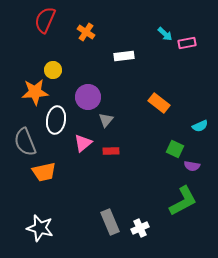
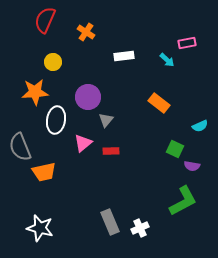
cyan arrow: moved 2 px right, 26 px down
yellow circle: moved 8 px up
gray semicircle: moved 5 px left, 5 px down
